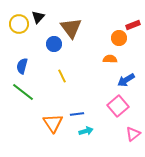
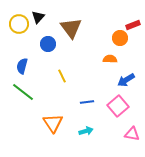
orange circle: moved 1 px right
blue circle: moved 6 px left
blue line: moved 10 px right, 12 px up
pink triangle: moved 1 px left; rotated 49 degrees clockwise
